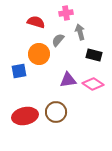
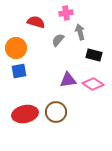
orange circle: moved 23 px left, 6 px up
red ellipse: moved 2 px up
